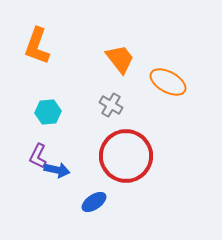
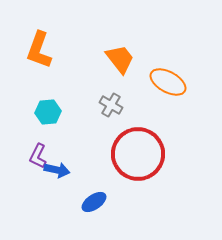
orange L-shape: moved 2 px right, 4 px down
red circle: moved 12 px right, 2 px up
